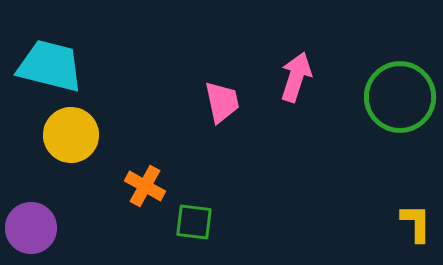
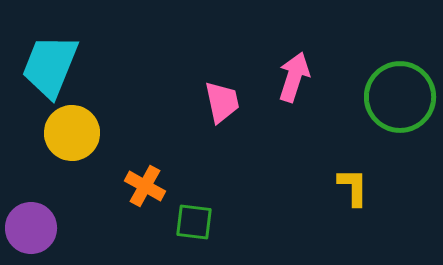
cyan trapezoid: rotated 82 degrees counterclockwise
pink arrow: moved 2 px left
yellow circle: moved 1 px right, 2 px up
yellow L-shape: moved 63 px left, 36 px up
